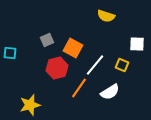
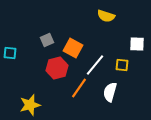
yellow square: rotated 16 degrees counterclockwise
white semicircle: rotated 138 degrees clockwise
